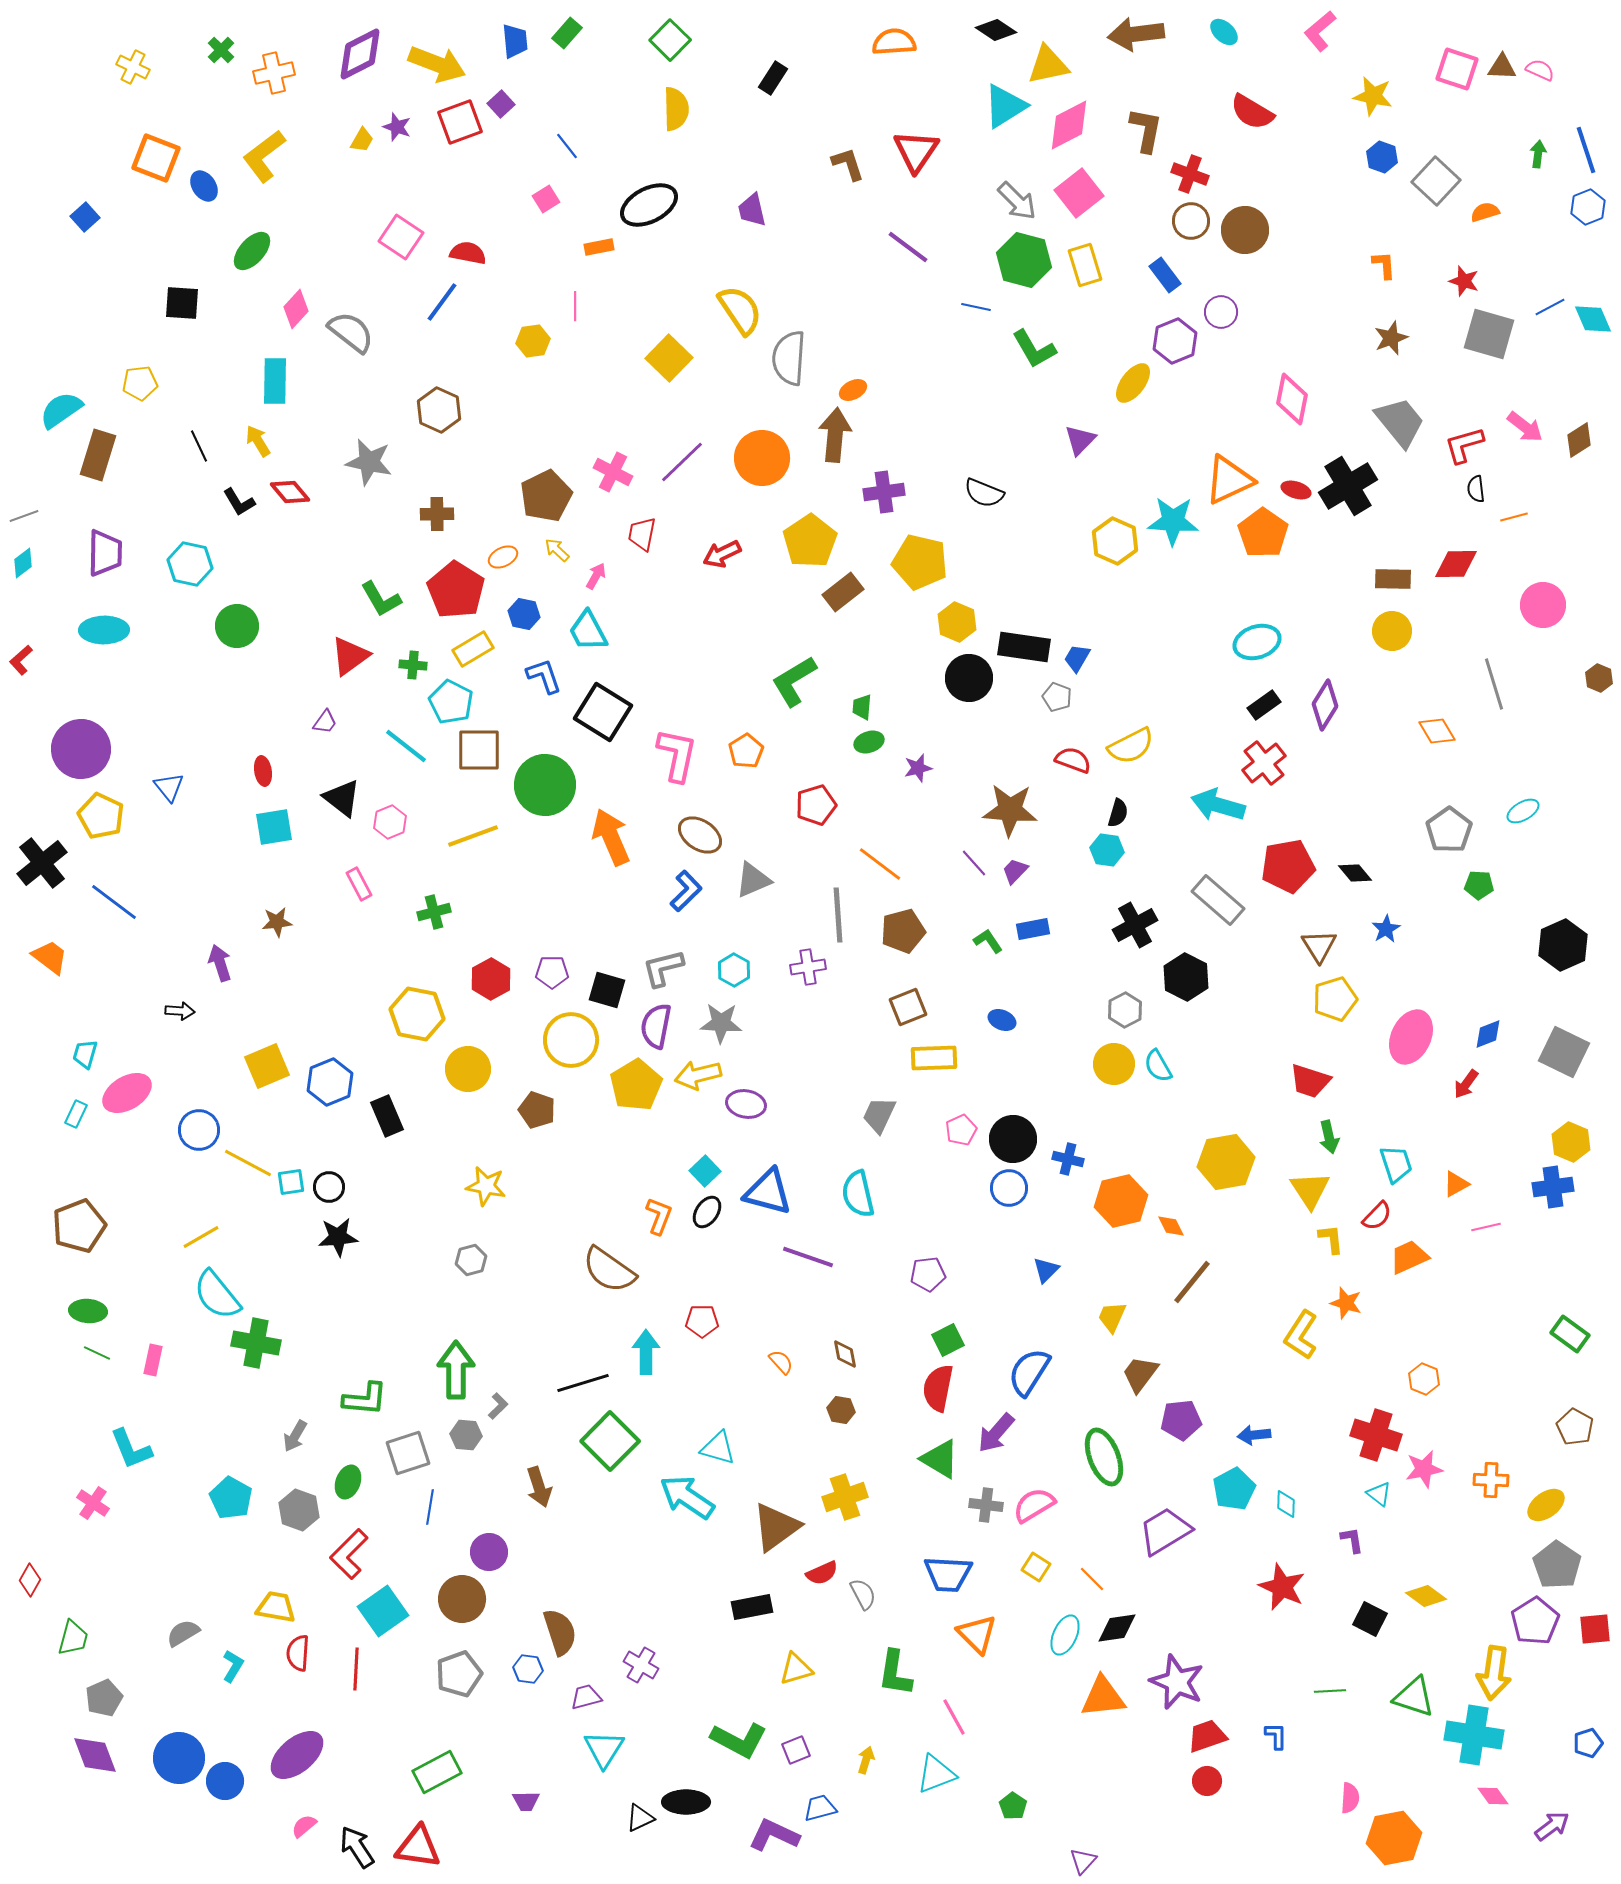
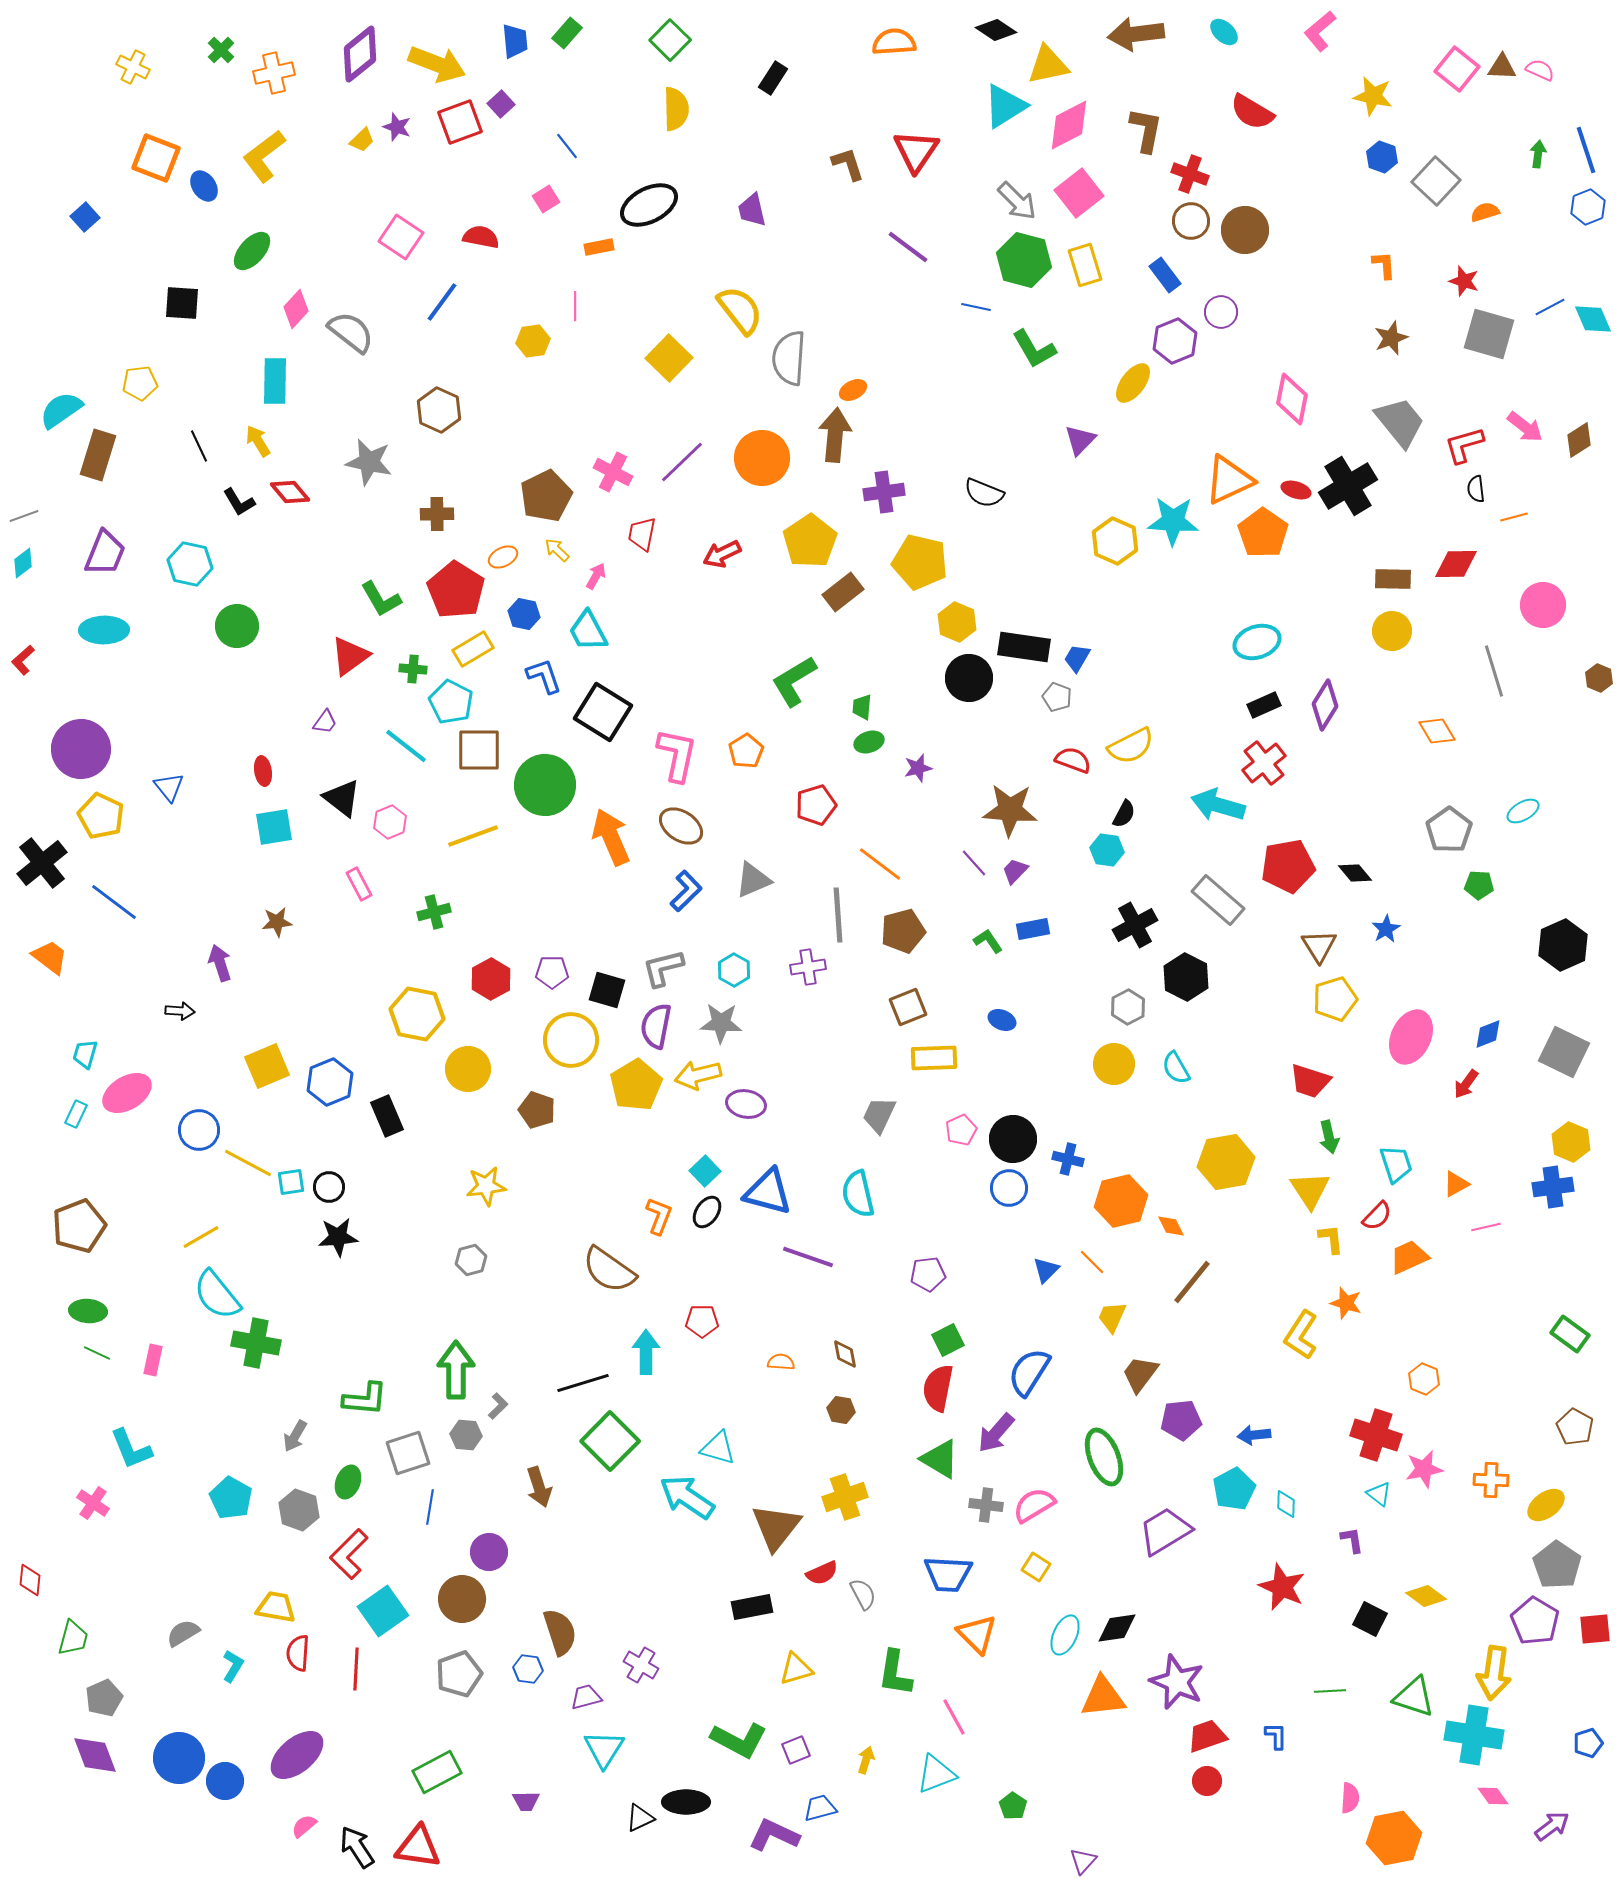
purple diamond at (360, 54): rotated 12 degrees counterclockwise
pink square at (1457, 69): rotated 21 degrees clockwise
yellow trapezoid at (362, 140): rotated 16 degrees clockwise
red semicircle at (468, 253): moved 13 px right, 16 px up
yellow semicircle at (740, 310): rotated 4 degrees counterclockwise
purple trapezoid at (105, 553): rotated 21 degrees clockwise
red L-shape at (21, 660): moved 2 px right
green cross at (413, 665): moved 4 px down
gray line at (1494, 684): moved 13 px up
black rectangle at (1264, 705): rotated 12 degrees clockwise
black semicircle at (1118, 813): moved 6 px right, 1 px down; rotated 12 degrees clockwise
brown ellipse at (700, 835): moved 19 px left, 9 px up
gray hexagon at (1125, 1010): moved 3 px right, 3 px up
cyan semicircle at (1158, 1066): moved 18 px right, 2 px down
yellow star at (486, 1186): rotated 18 degrees counterclockwise
orange semicircle at (781, 1362): rotated 44 degrees counterclockwise
brown triangle at (776, 1527): rotated 16 degrees counterclockwise
orange line at (1092, 1579): moved 317 px up
red diamond at (30, 1580): rotated 24 degrees counterclockwise
purple pentagon at (1535, 1621): rotated 9 degrees counterclockwise
